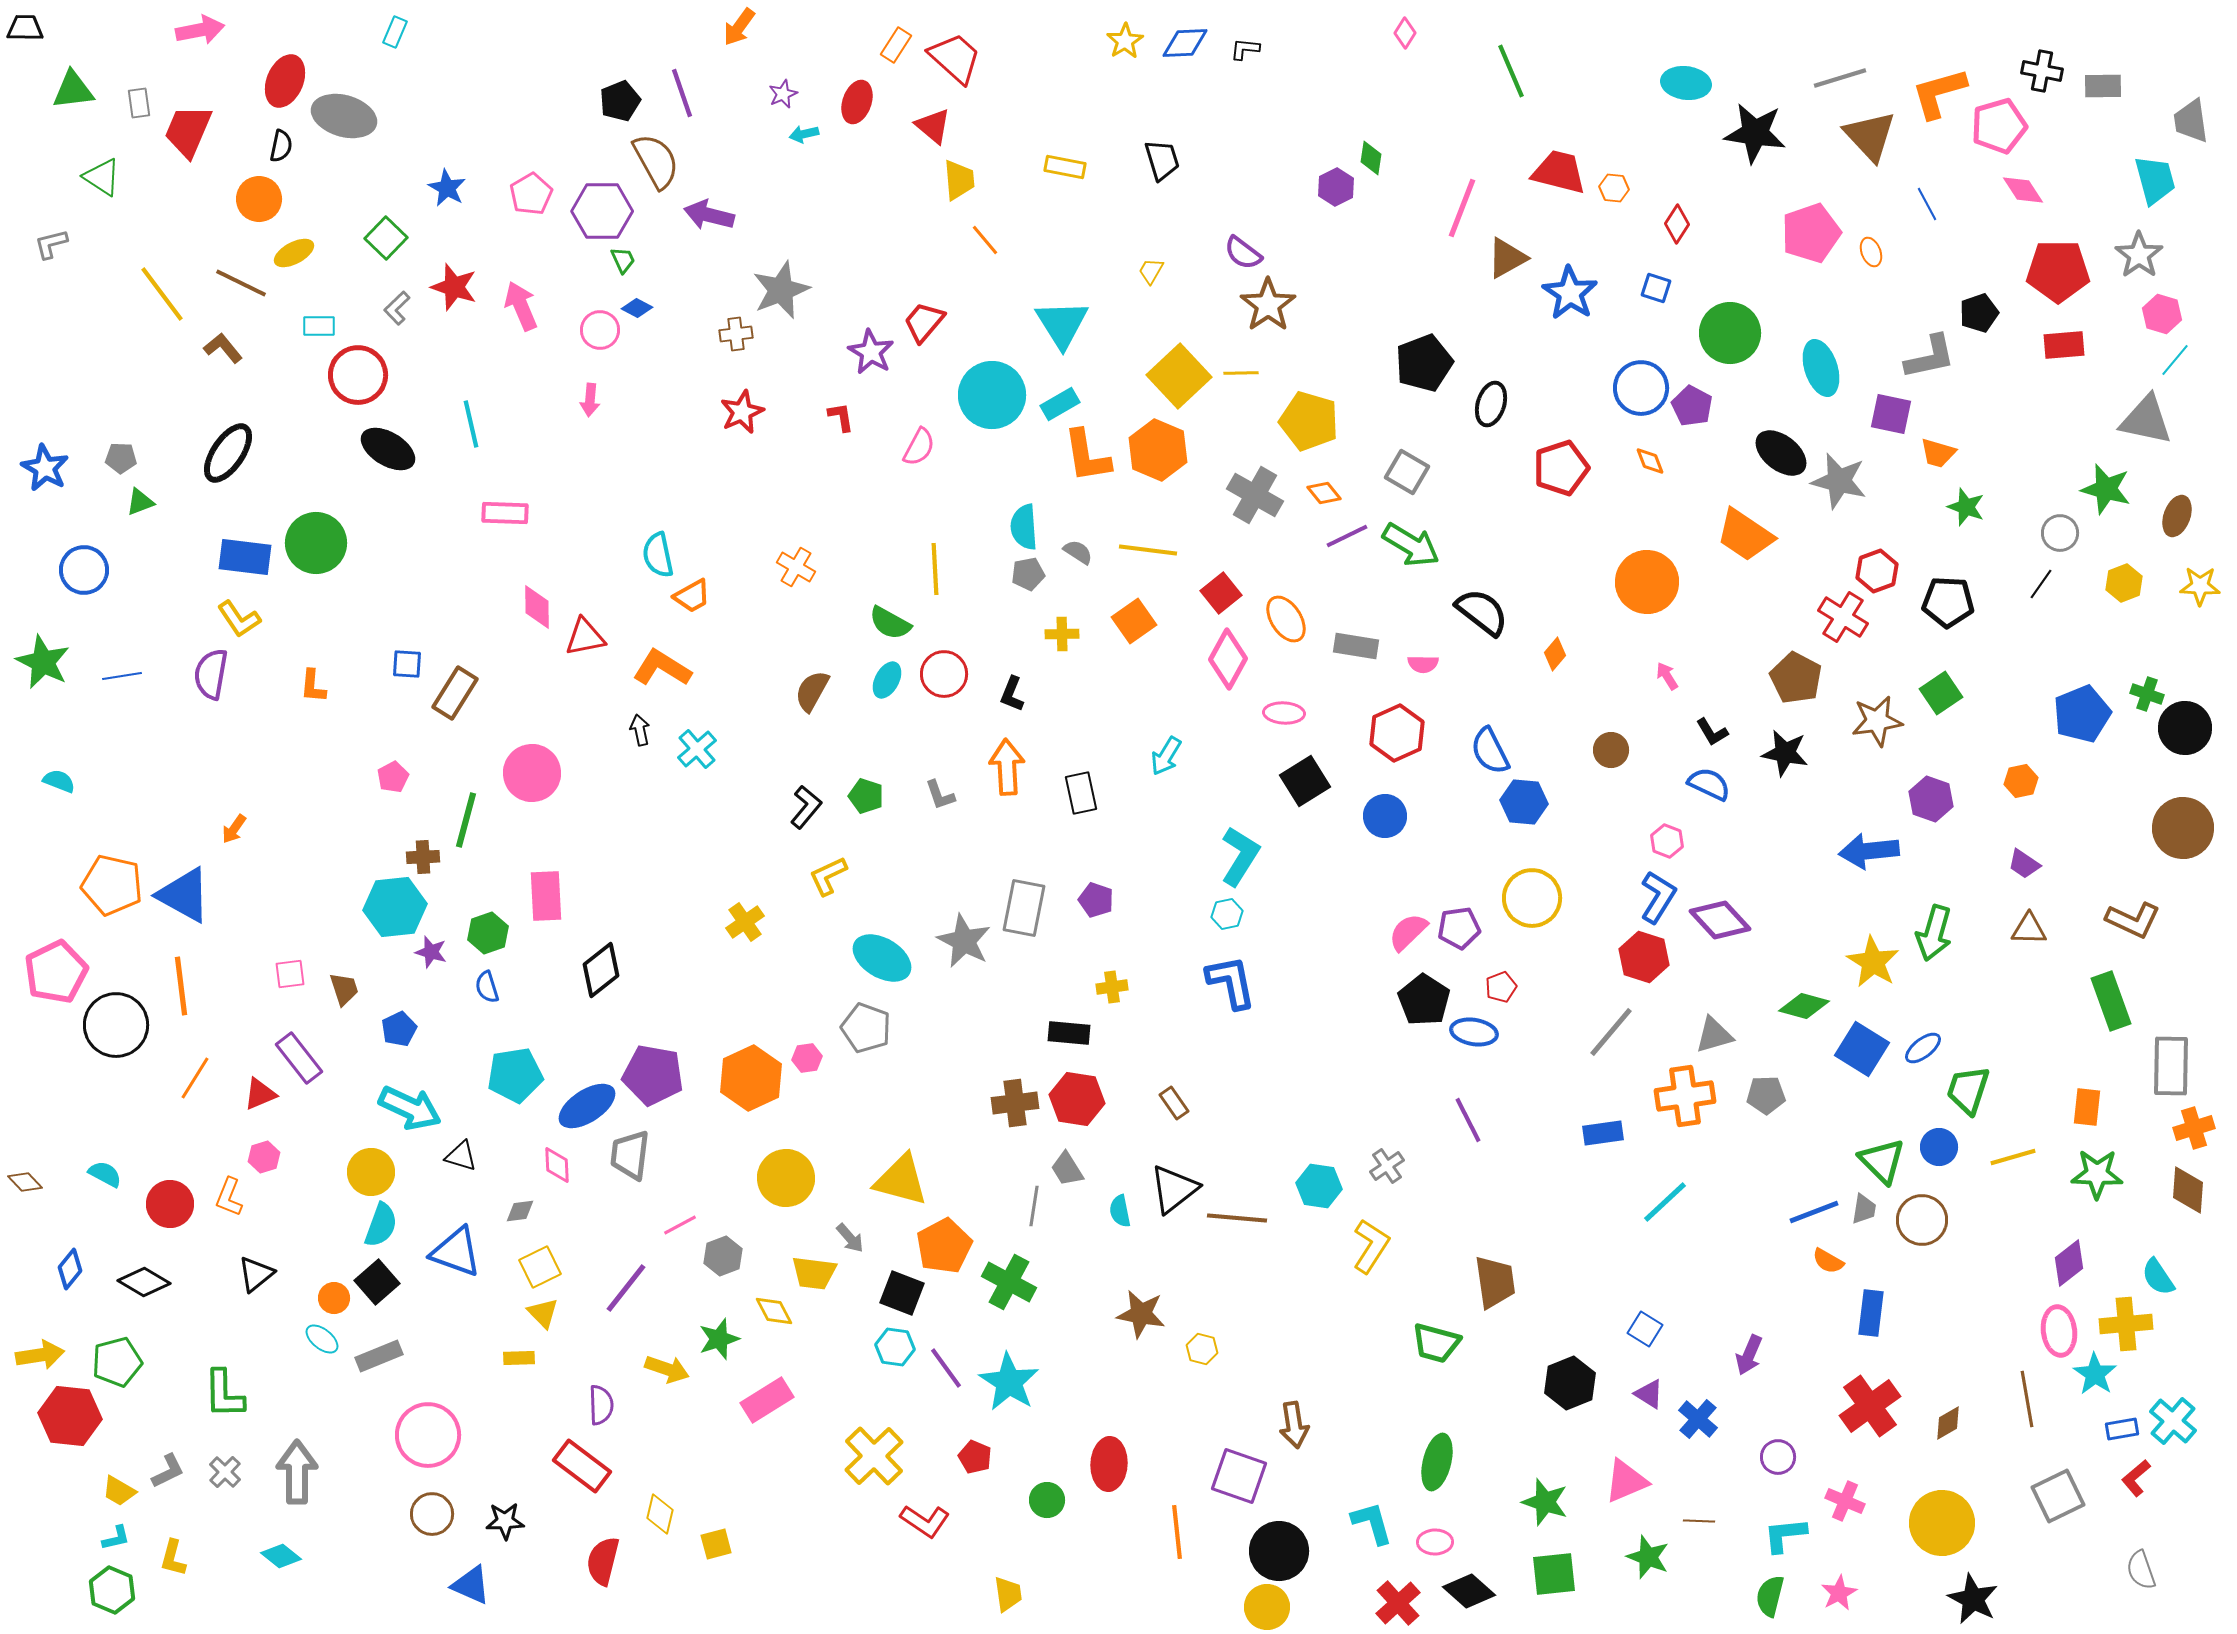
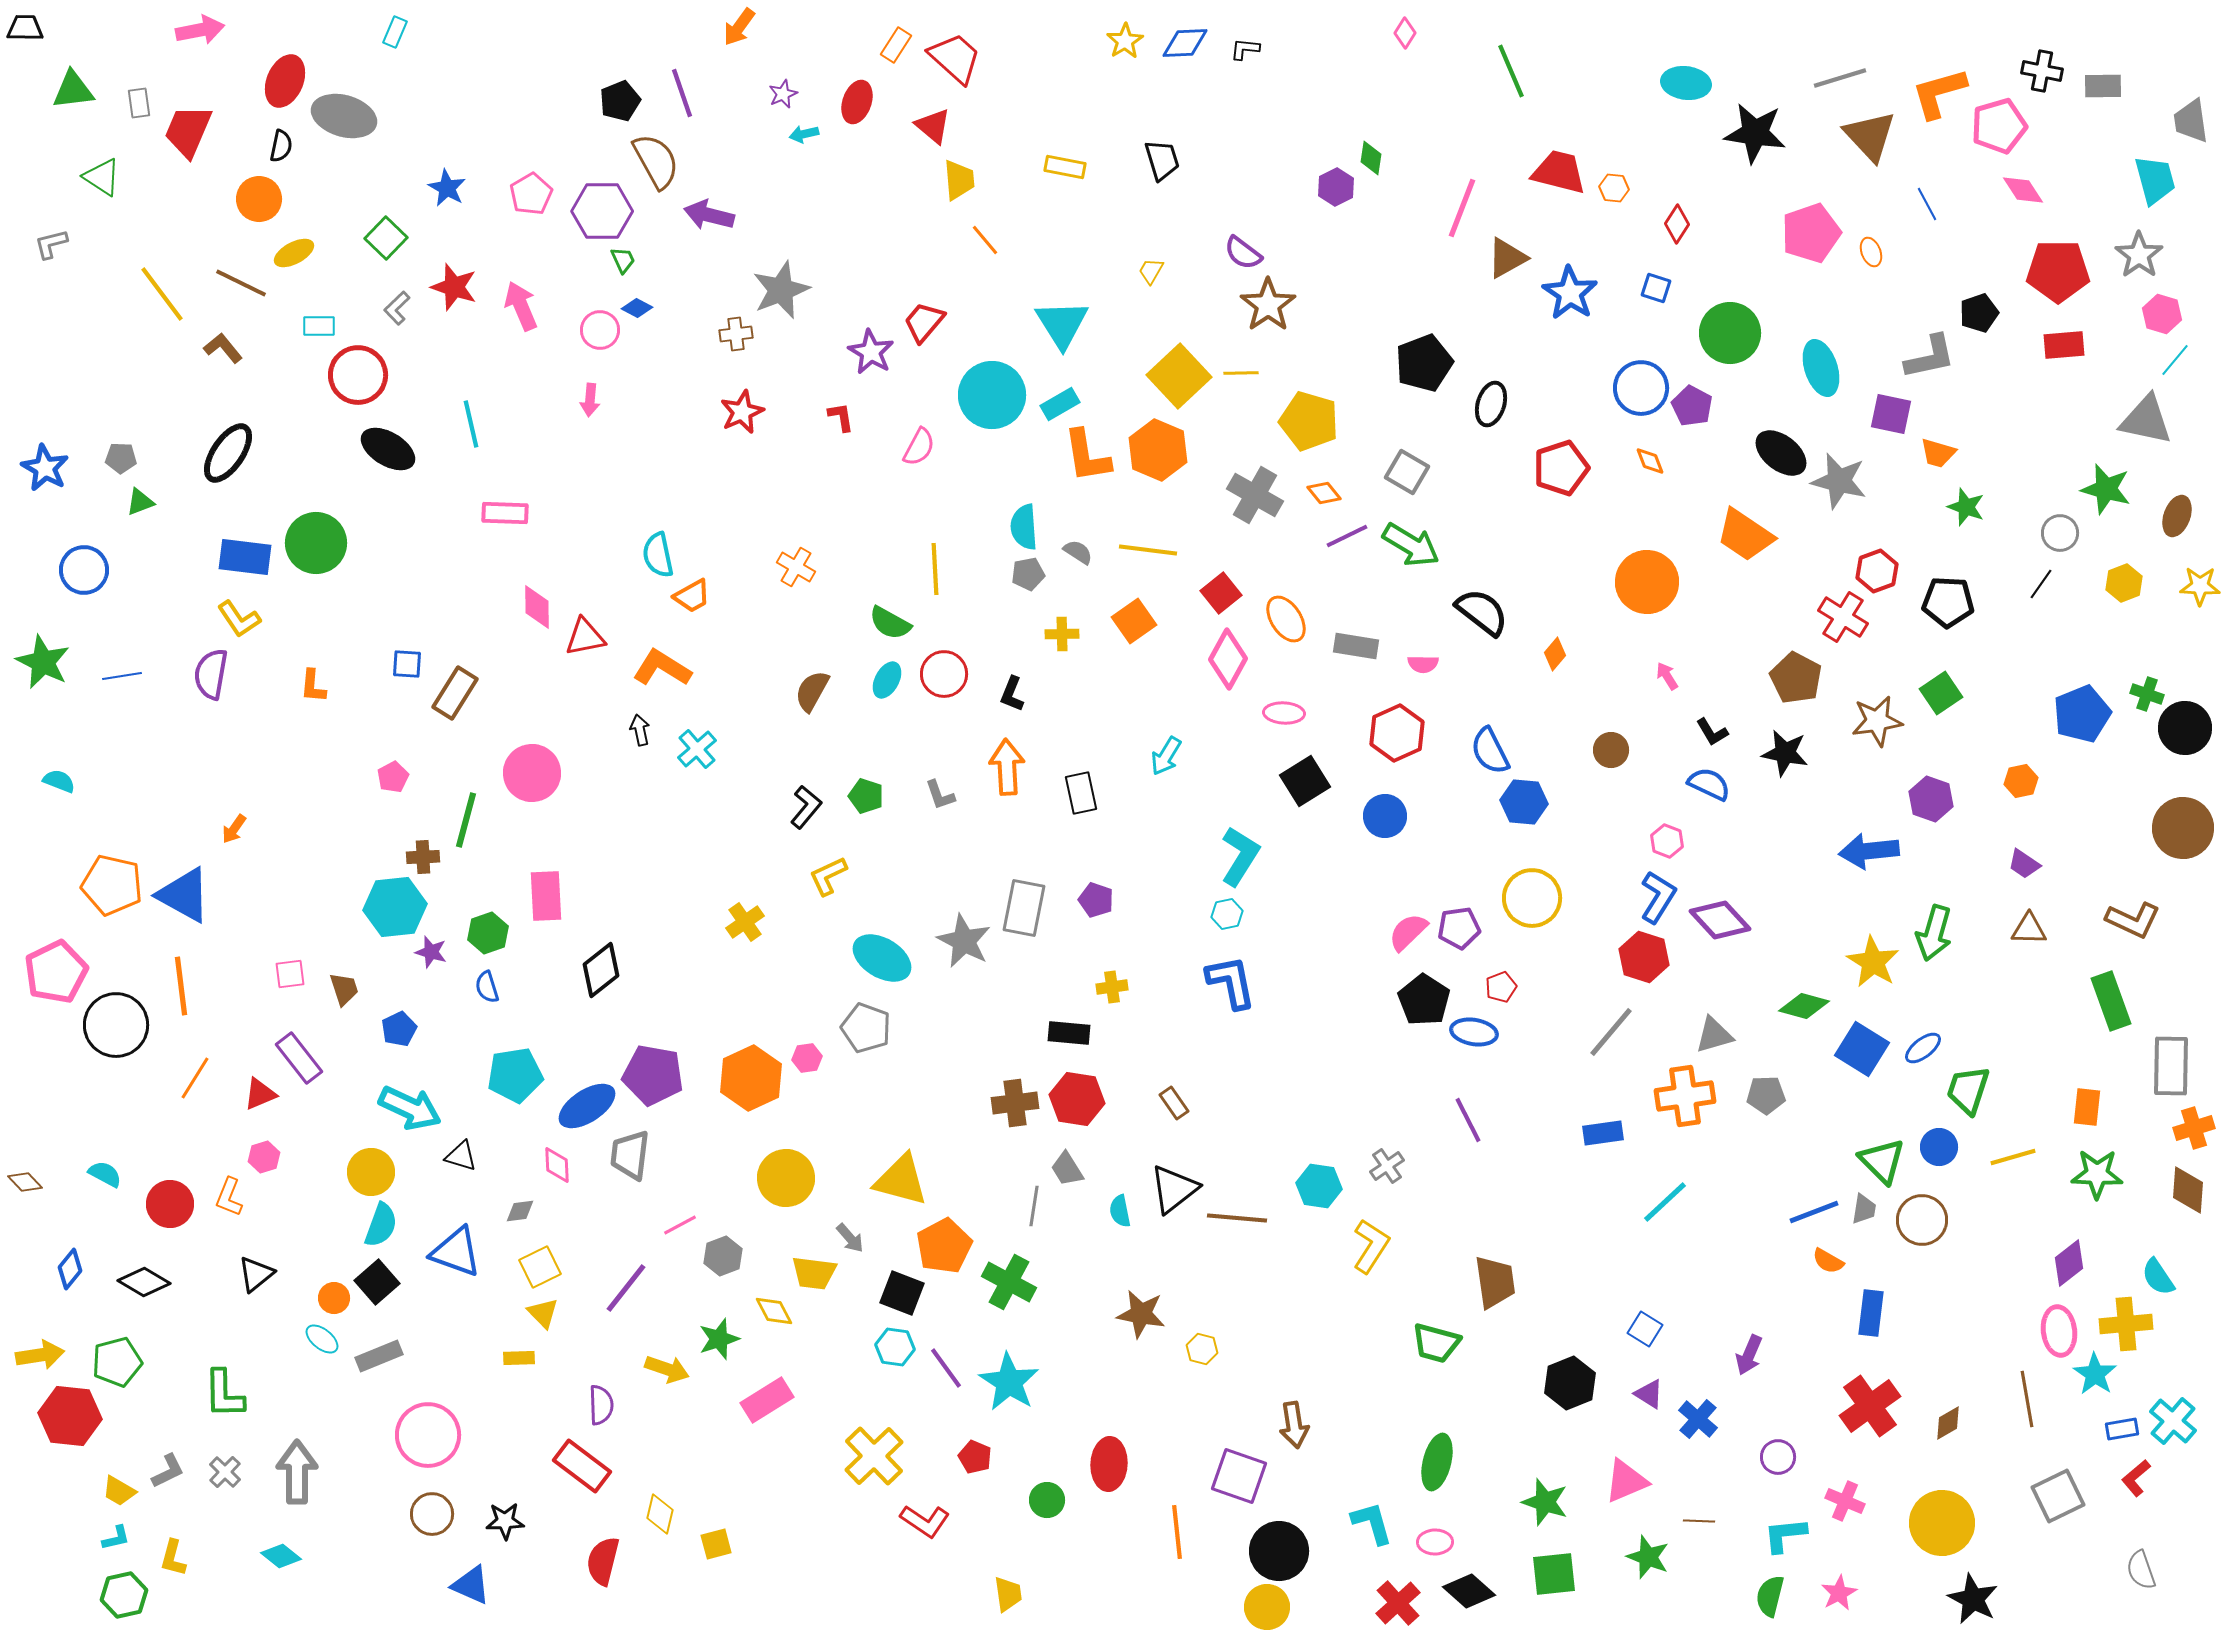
green hexagon at (112, 1590): moved 12 px right, 5 px down; rotated 24 degrees clockwise
